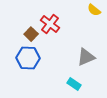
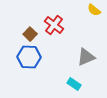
red cross: moved 4 px right, 1 px down
brown square: moved 1 px left
blue hexagon: moved 1 px right, 1 px up
